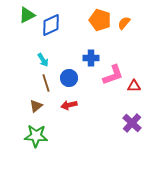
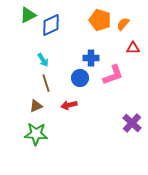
green triangle: moved 1 px right
orange semicircle: moved 1 px left, 1 px down
blue circle: moved 11 px right
red triangle: moved 1 px left, 38 px up
brown triangle: rotated 16 degrees clockwise
green star: moved 2 px up
